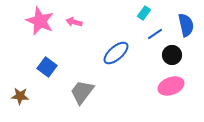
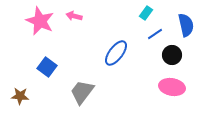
cyan rectangle: moved 2 px right
pink arrow: moved 6 px up
blue ellipse: rotated 12 degrees counterclockwise
pink ellipse: moved 1 px right, 1 px down; rotated 30 degrees clockwise
